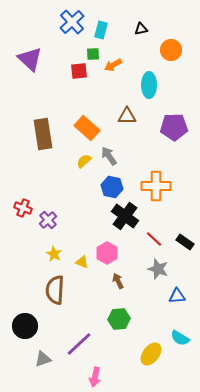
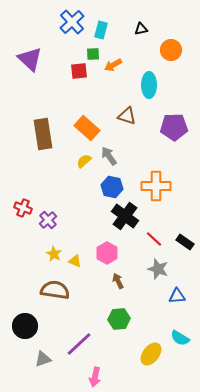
brown triangle: rotated 18 degrees clockwise
yellow triangle: moved 7 px left, 1 px up
brown semicircle: rotated 96 degrees clockwise
